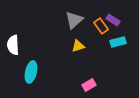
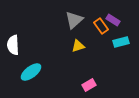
cyan rectangle: moved 3 px right
cyan ellipse: rotated 40 degrees clockwise
